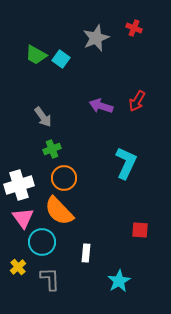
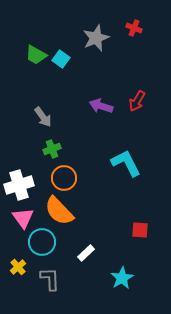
cyan L-shape: rotated 52 degrees counterclockwise
white rectangle: rotated 42 degrees clockwise
cyan star: moved 3 px right, 3 px up
